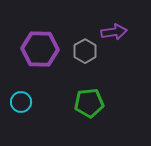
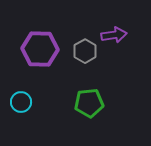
purple arrow: moved 3 px down
